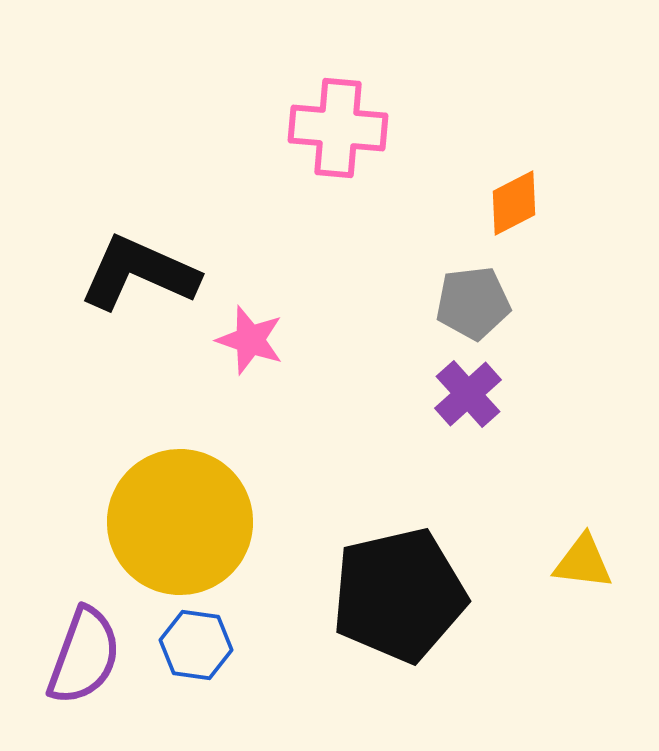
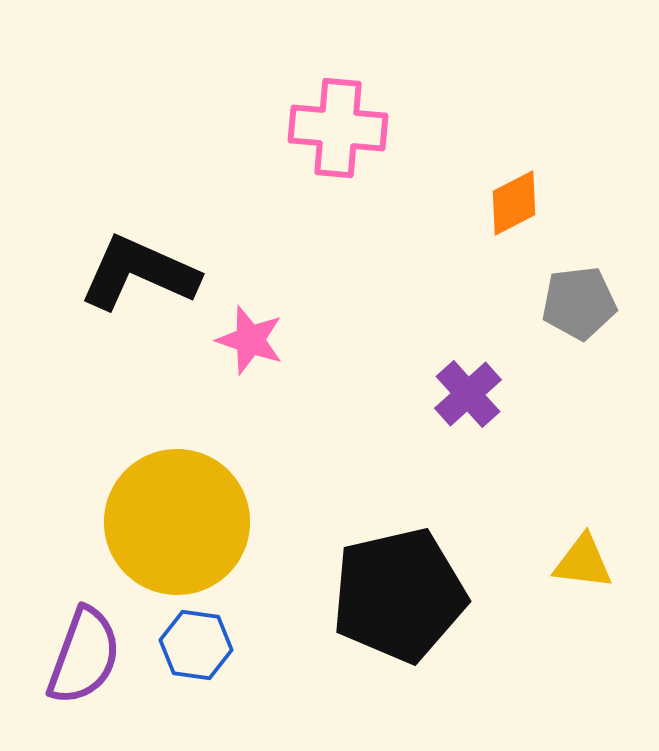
gray pentagon: moved 106 px right
yellow circle: moved 3 px left
